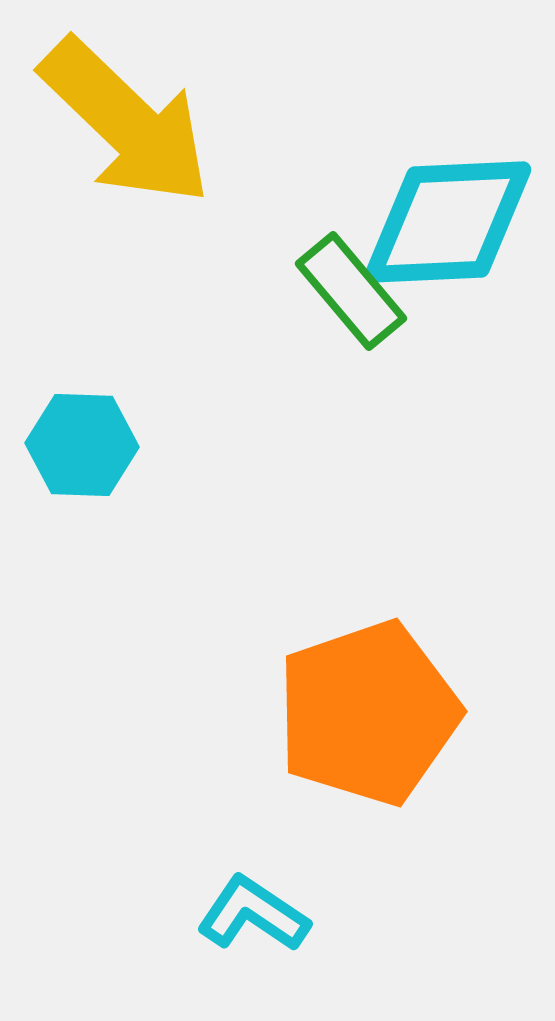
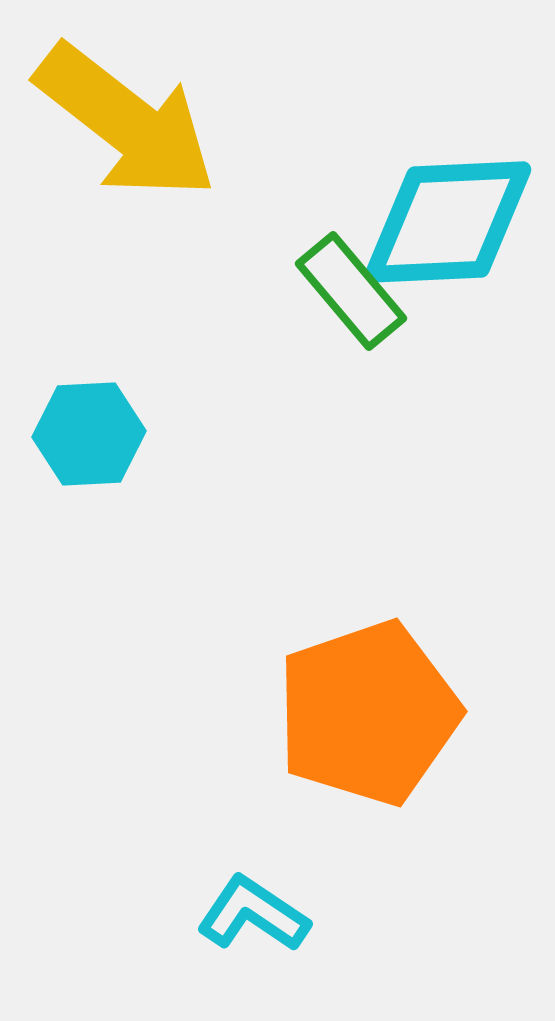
yellow arrow: rotated 6 degrees counterclockwise
cyan hexagon: moved 7 px right, 11 px up; rotated 5 degrees counterclockwise
